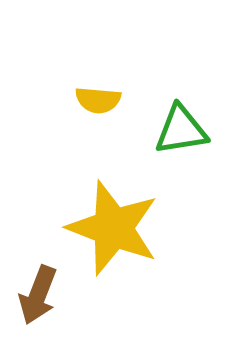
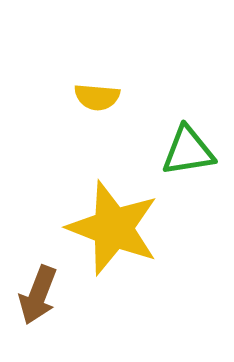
yellow semicircle: moved 1 px left, 3 px up
green triangle: moved 7 px right, 21 px down
